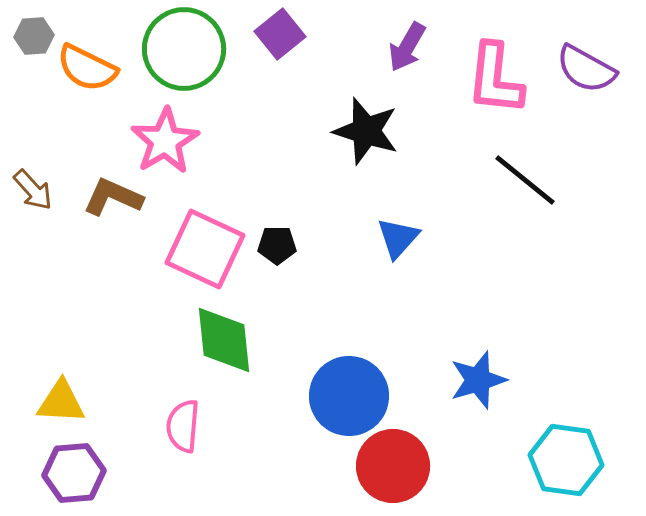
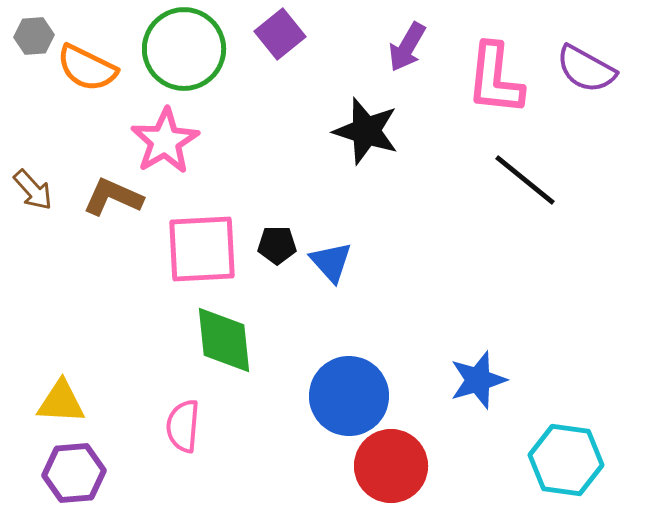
blue triangle: moved 67 px left, 24 px down; rotated 24 degrees counterclockwise
pink square: moved 3 px left; rotated 28 degrees counterclockwise
red circle: moved 2 px left
